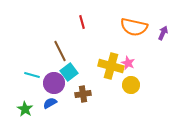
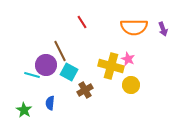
red line: rotated 16 degrees counterclockwise
orange semicircle: rotated 12 degrees counterclockwise
purple arrow: moved 4 px up; rotated 136 degrees clockwise
pink star: moved 4 px up
cyan square: rotated 24 degrees counterclockwise
purple circle: moved 8 px left, 18 px up
brown cross: moved 2 px right, 4 px up; rotated 21 degrees counterclockwise
blue semicircle: rotated 56 degrees counterclockwise
green star: moved 1 px left, 1 px down
